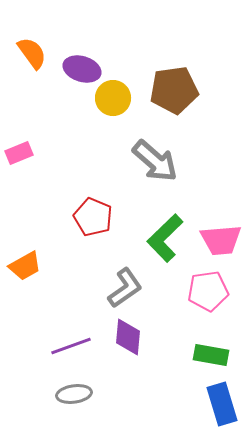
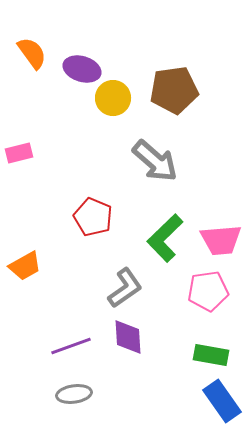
pink rectangle: rotated 8 degrees clockwise
purple diamond: rotated 9 degrees counterclockwise
blue rectangle: moved 3 px up; rotated 18 degrees counterclockwise
